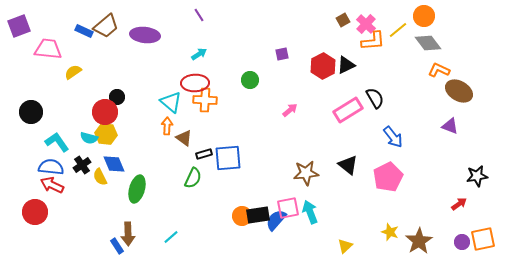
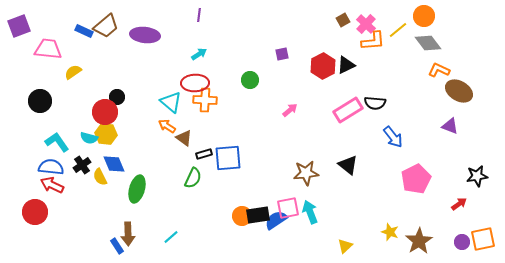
purple line at (199, 15): rotated 40 degrees clockwise
black semicircle at (375, 98): moved 5 px down; rotated 125 degrees clockwise
black circle at (31, 112): moved 9 px right, 11 px up
orange arrow at (167, 126): rotated 60 degrees counterclockwise
pink pentagon at (388, 177): moved 28 px right, 2 px down
blue semicircle at (276, 220): rotated 15 degrees clockwise
